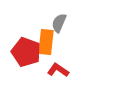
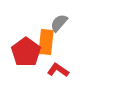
gray semicircle: rotated 18 degrees clockwise
red pentagon: rotated 16 degrees clockwise
